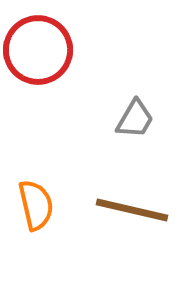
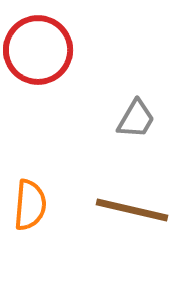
gray trapezoid: moved 1 px right
orange semicircle: moved 6 px left; rotated 18 degrees clockwise
